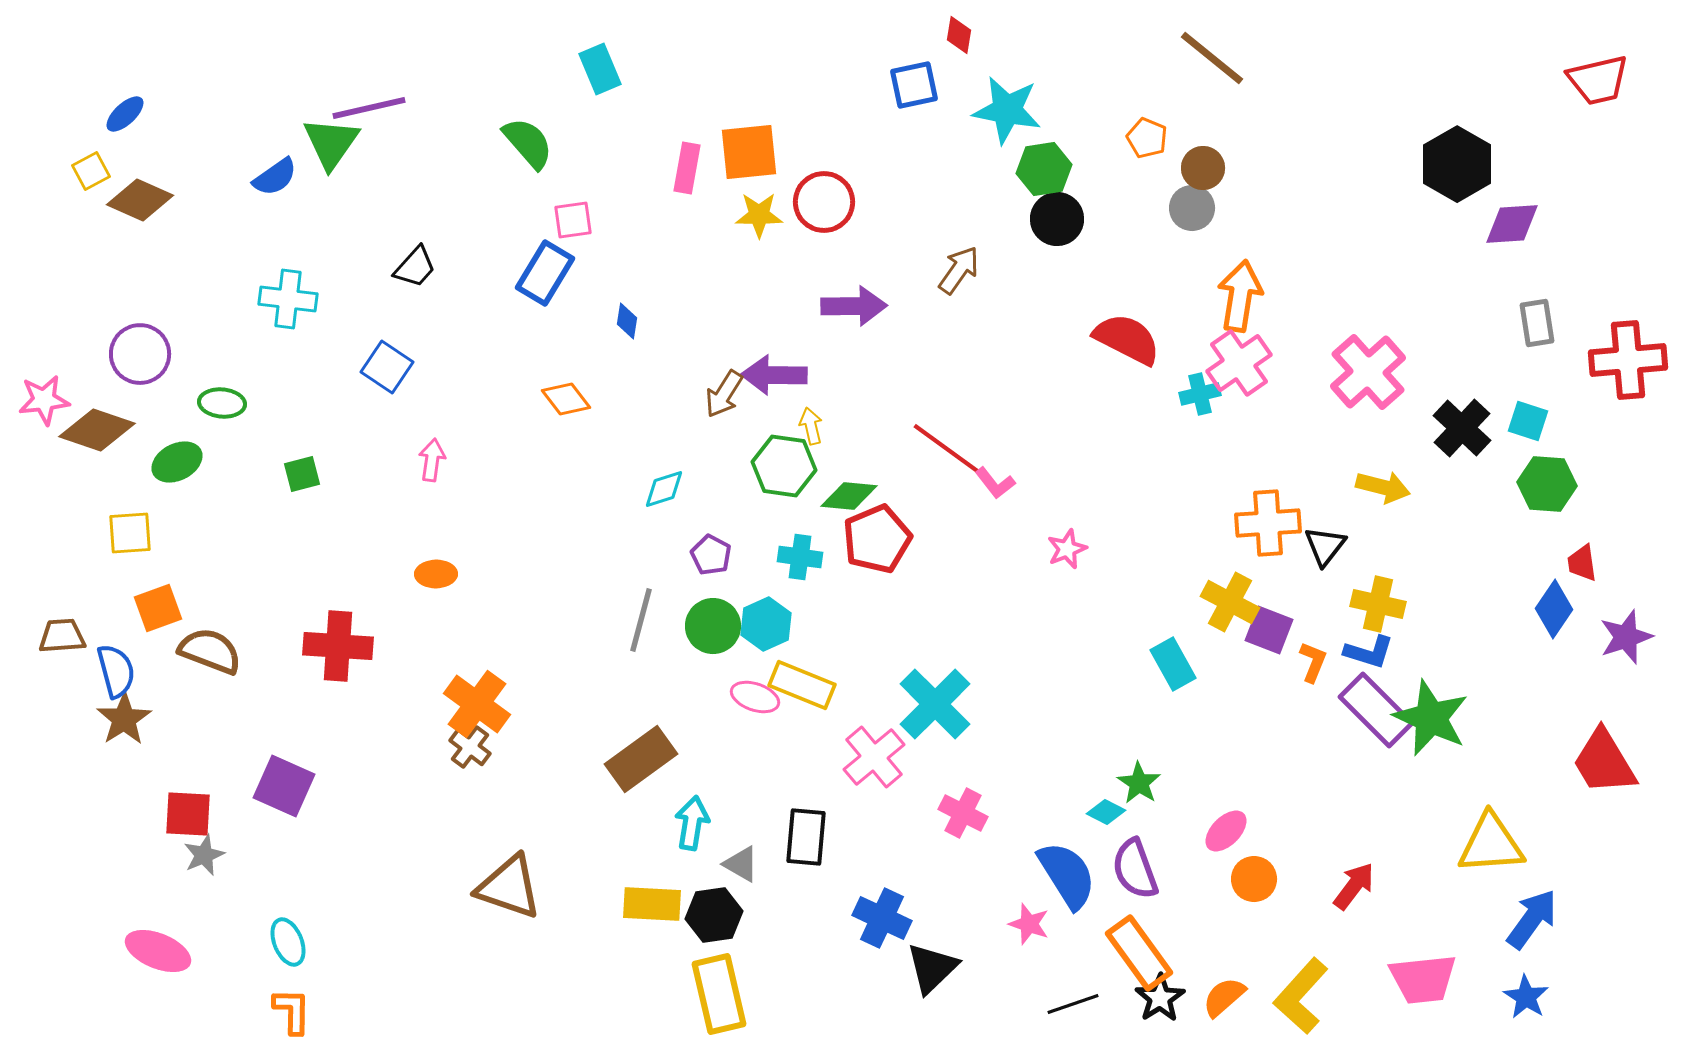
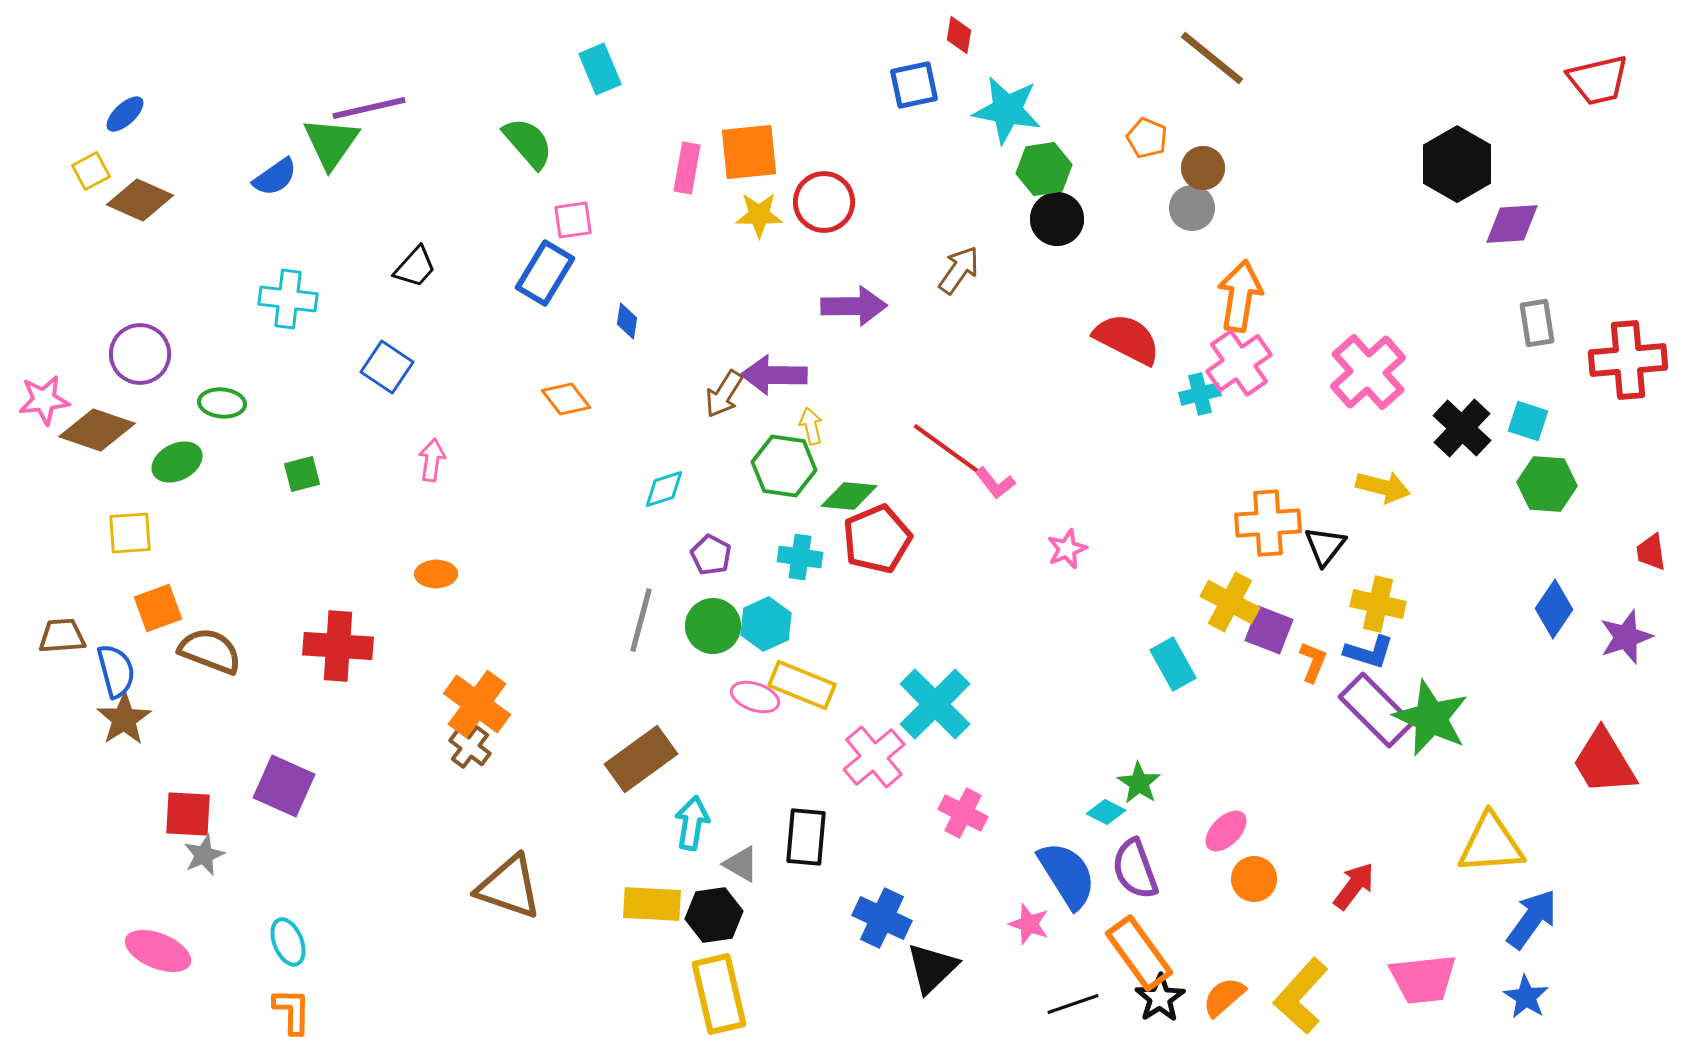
red trapezoid at (1582, 563): moved 69 px right, 11 px up
